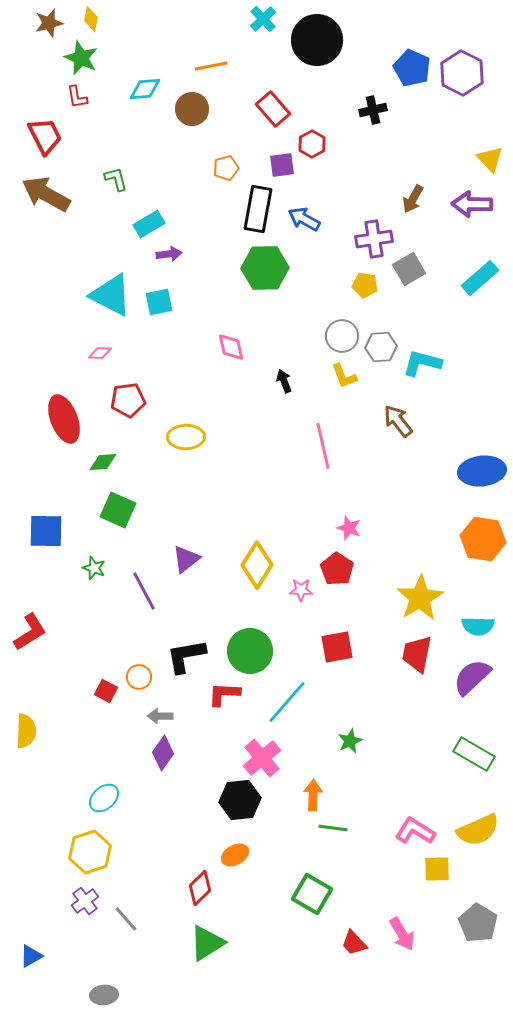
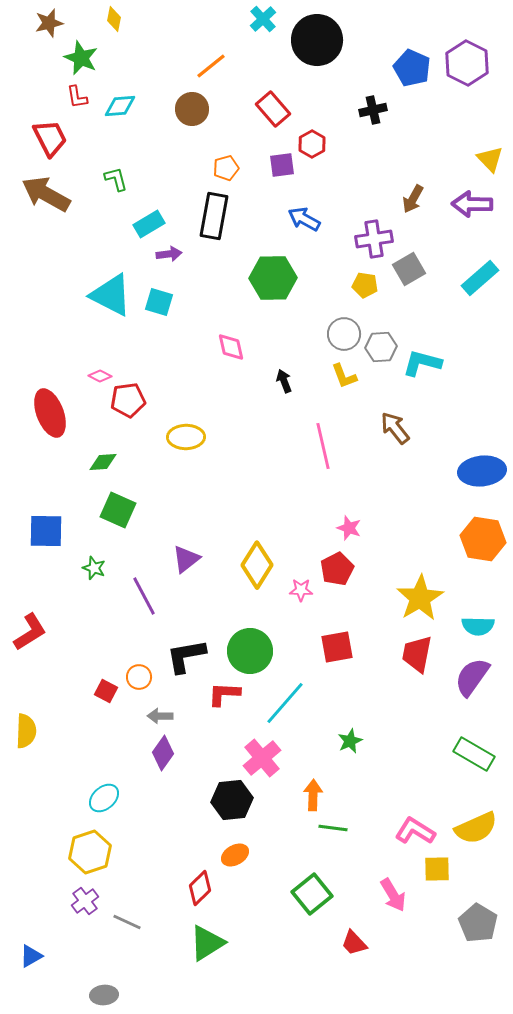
yellow diamond at (91, 19): moved 23 px right
orange line at (211, 66): rotated 28 degrees counterclockwise
purple hexagon at (462, 73): moved 5 px right, 10 px up
cyan diamond at (145, 89): moved 25 px left, 17 px down
red trapezoid at (45, 136): moved 5 px right, 2 px down
black rectangle at (258, 209): moved 44 px left, 7 px down
green hexagon at (265, 268): moved 8 px right, 10 px down
cyan square at (159, 302): rotated 28 degrees clockwise
gray circle at (342, 336): moved 2 px right, 2 px up
pink diamond at (100, 353): moved 23 px down; rotated 25 degrees clockwise
red ellipse at (64, 419): moved 14 px left, 6 px up
brown arrow at (398, 421): moved 3 px left, 7 px down
red pentagon at (337, 569): rotated 12 degrees clockwise
purple line at (144, 591): moved 5 px down
purple semicircle at (472, 677): rotated 12 degrees counterclockwise
cyan line at (287, 702): moved 2 px left, 1 px down
black hexagon at (240, 800): moved 8 px left
yellow semicircle at (478, 830): moved 2 px left, 2 px up
green square at (312, 894): rotated 21 degrees clockwise
gray line at (126, 919): moved 1 px right, 3 px down; rotated 24 degrees counterclockwise
pink arrow at (402, 934): moved 9 px left, 39 px up
